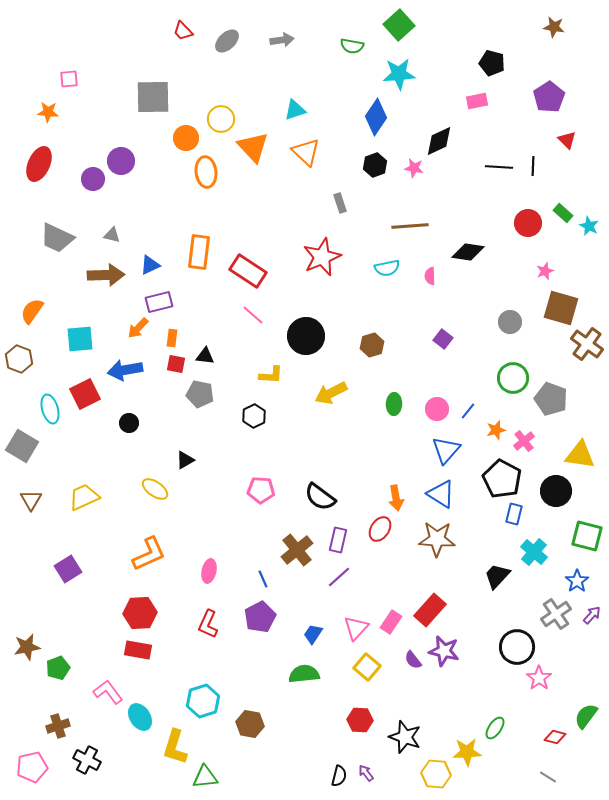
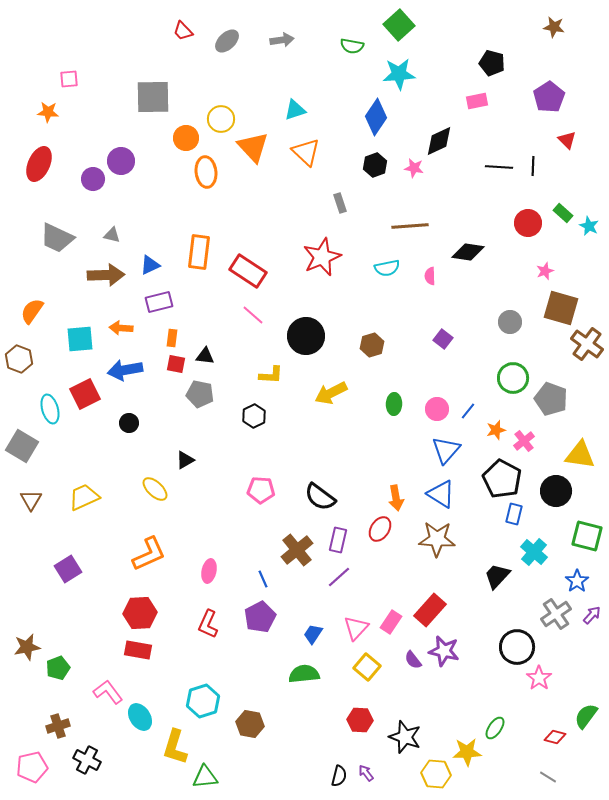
orange arrow at (138, 328): moved 17 px left; rotated 50 degrees clockwise
yellow ellipse at (155, 489): rotated 8 degrees clockwise
